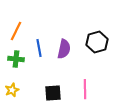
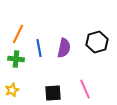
orange line: moved 2 px right, 3 px down
purple semicircle: moved 1 px up
pink line: rotated 24 degrees counterclockwise
